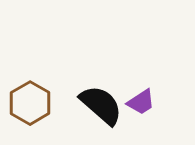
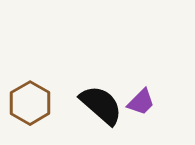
purple trapezoid: rotated 12 degrees counterclockwise
